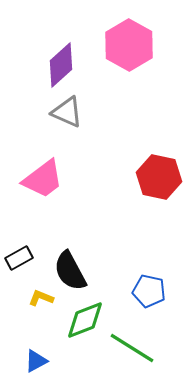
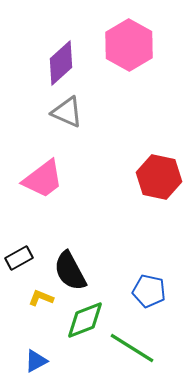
purple diamond: moved 2 px up
